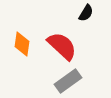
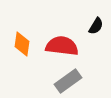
black semicircle: moved 10 px right, 13 px down
red semicircle: rotated 36 degrees counterclockwise
